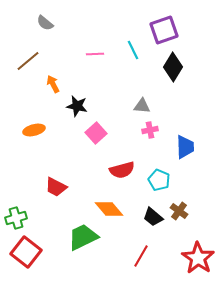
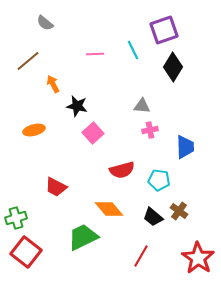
pink square: moved 3 px left
cyan pentagon: rotated 15 degrees counterclockwise
